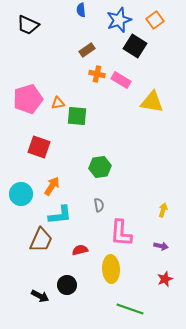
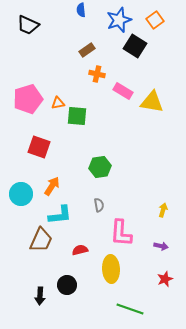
pink rectangle: moved 2 px right, 11 px down
black arrow: rotated 66 degrees clockwise
